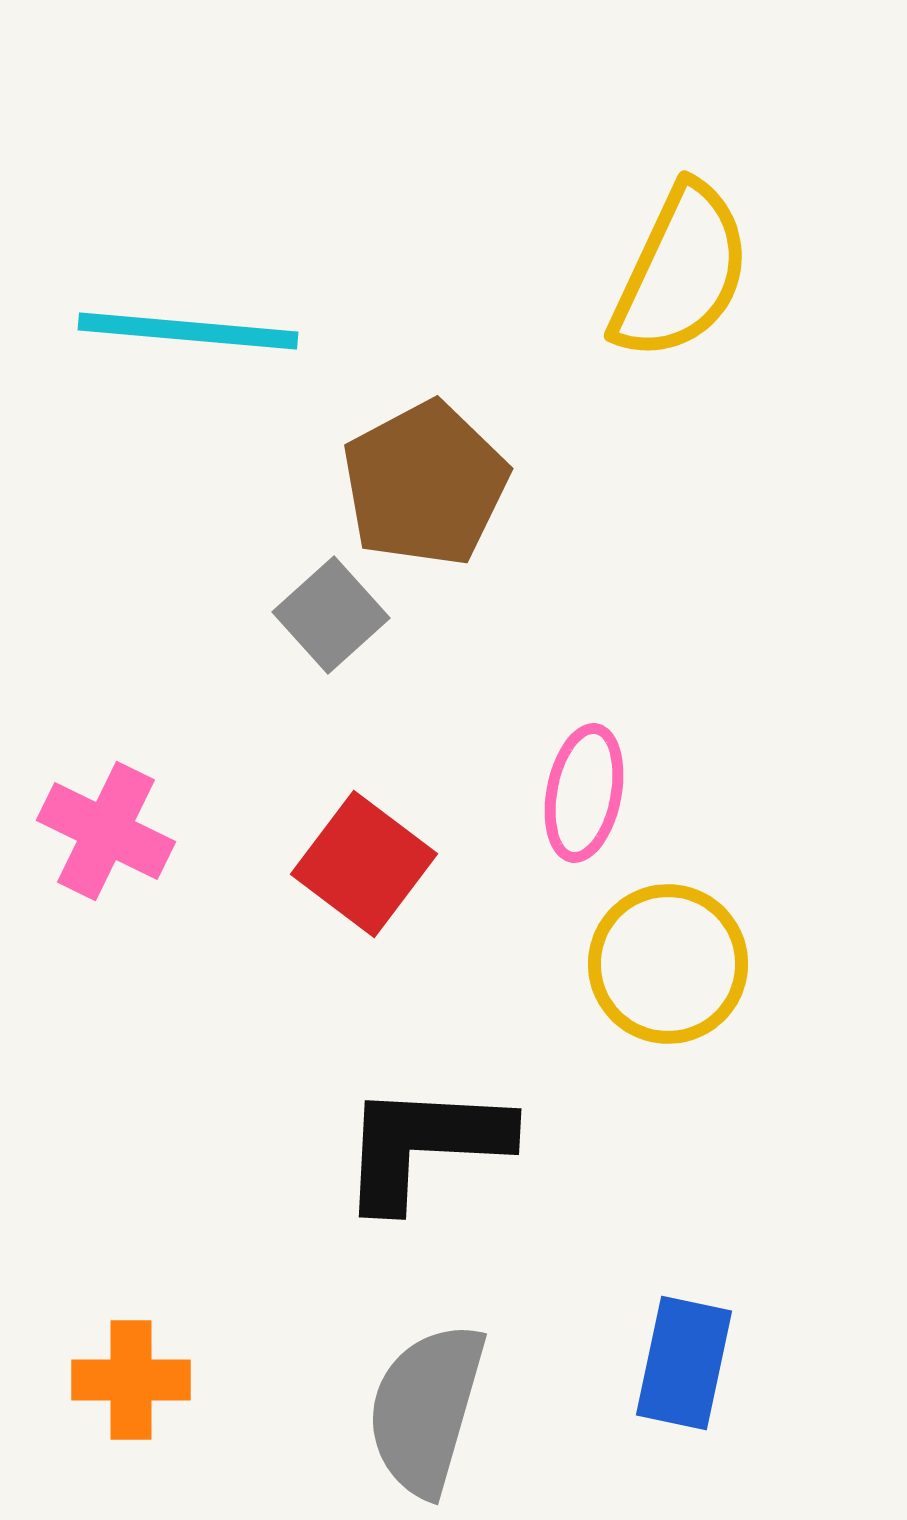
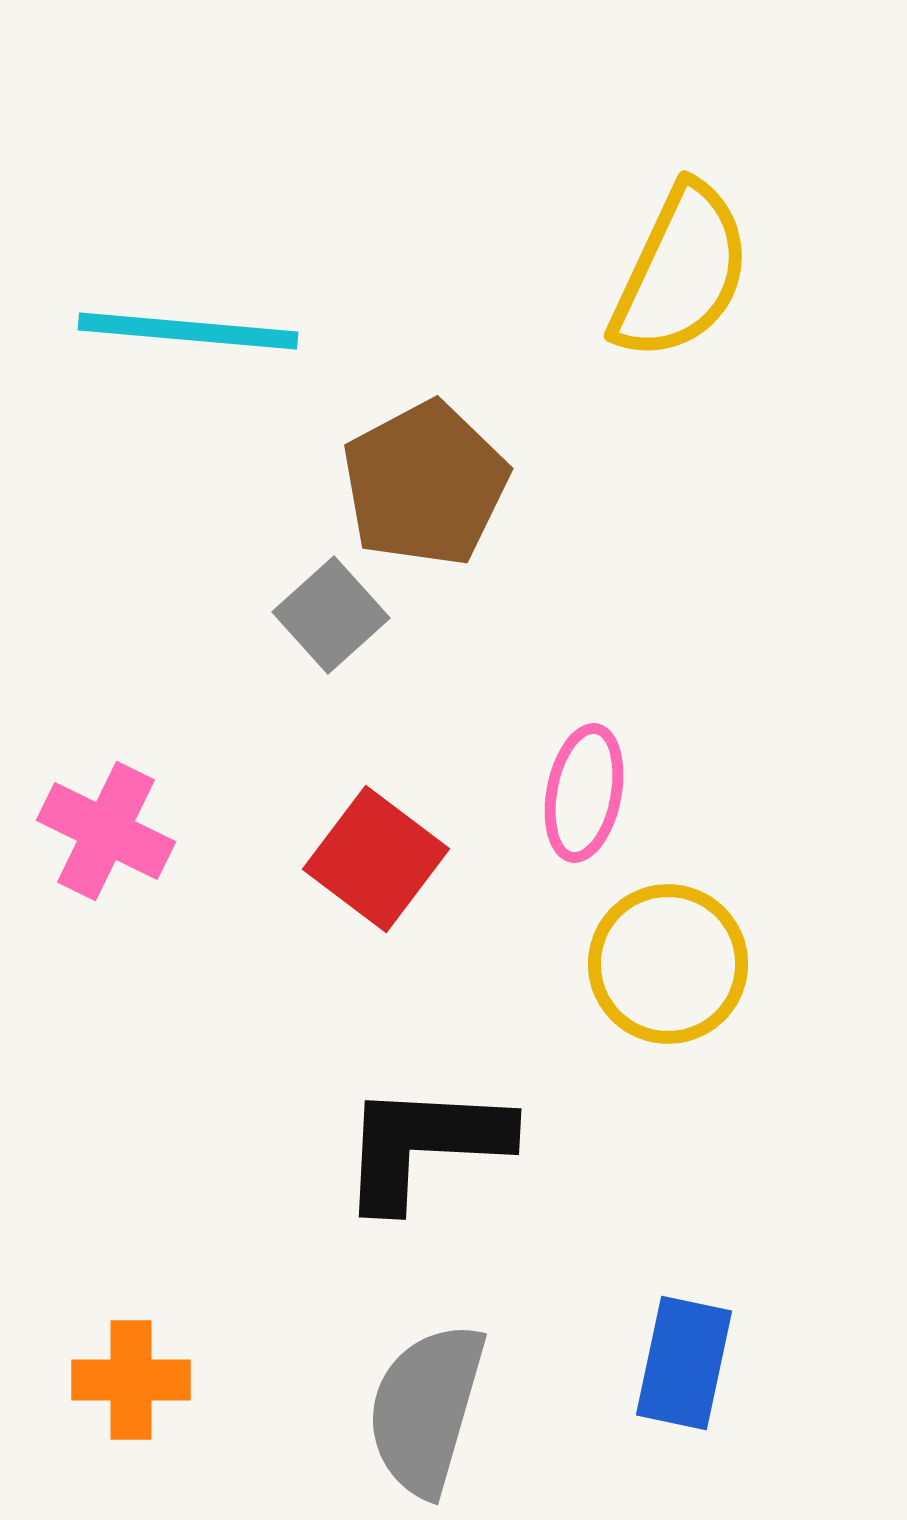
red square: moved 12 px right, 5 px up
